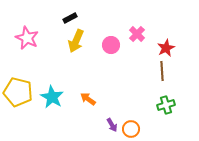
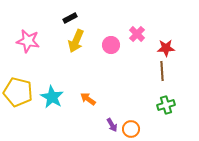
pink star: moved 1 px right, 3 px down; rotated 15 degrees counterclockwise
red star: rotated 24 degrees clockwise
